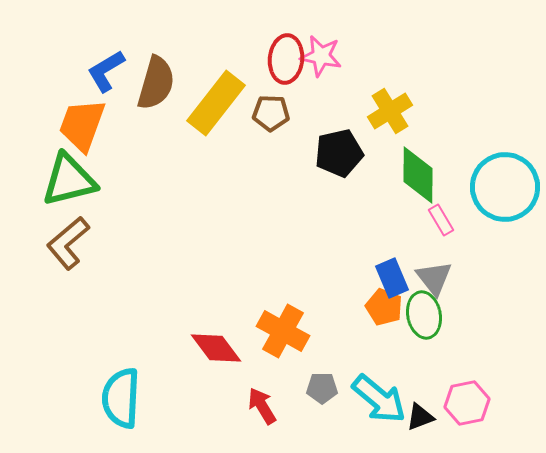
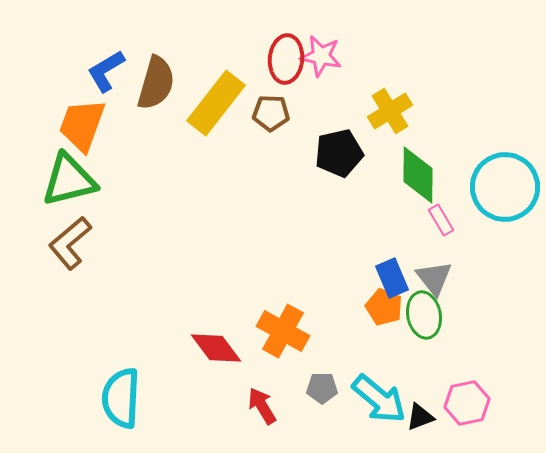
brown L-shape: moved 2 px right
